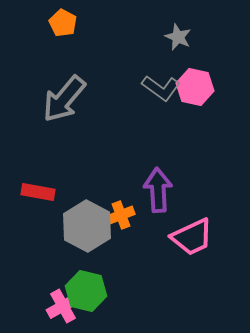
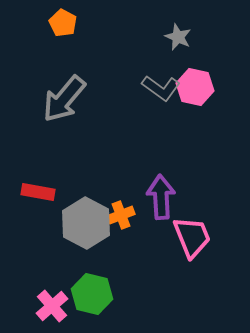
purple arrow: moved 3 px right, 7 px down
gray hexagon: moved 1 px left, 3 px up
pink trapezoid: rotated 87 degrees counterclockwise
green hexagon: moved 6 px right, 3 px down
pink cross: moved 11 px left; rotated 12 degrees counterclockwise
